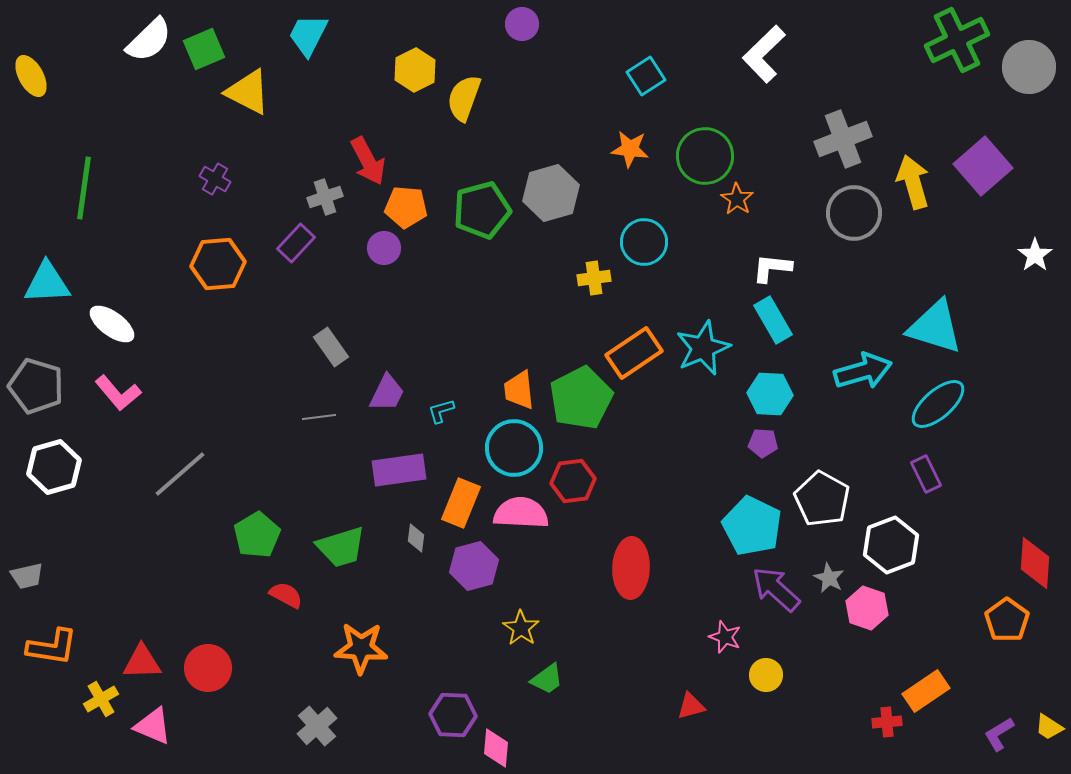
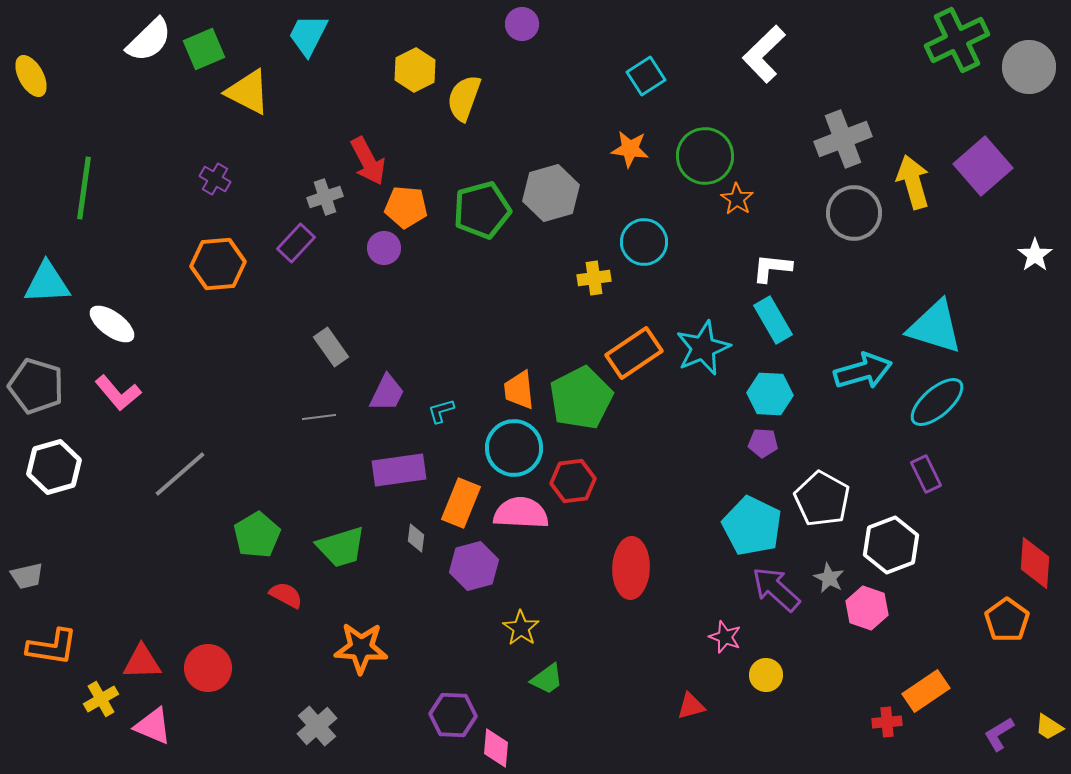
cyan ellipse at (938, 404): moved 1 px left, 2 px up
